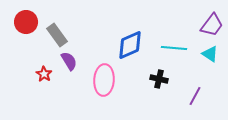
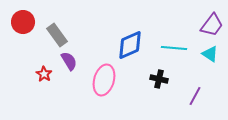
red circle: moved 3 px left
pink ellipse: rotated 12 degrees clockwise
